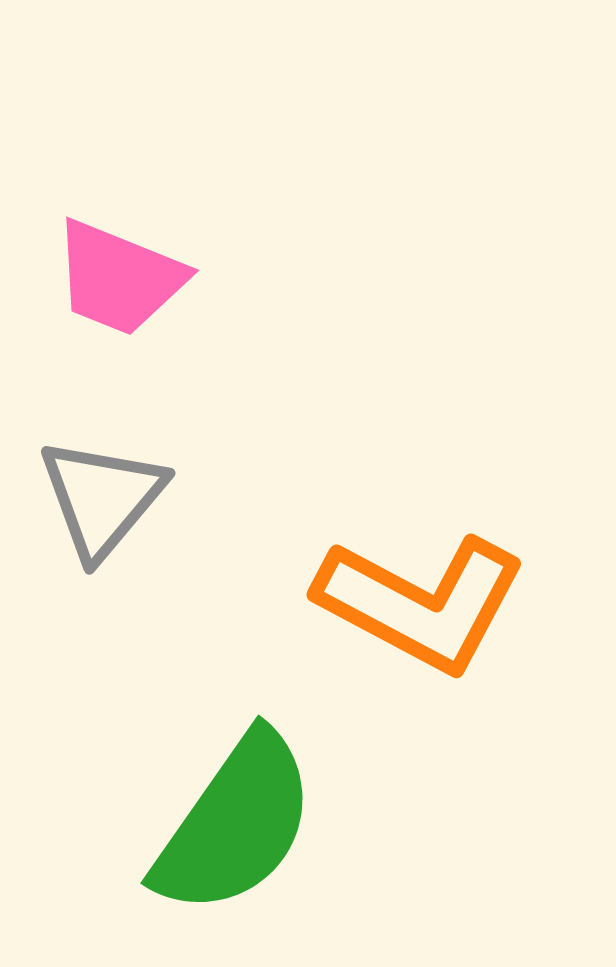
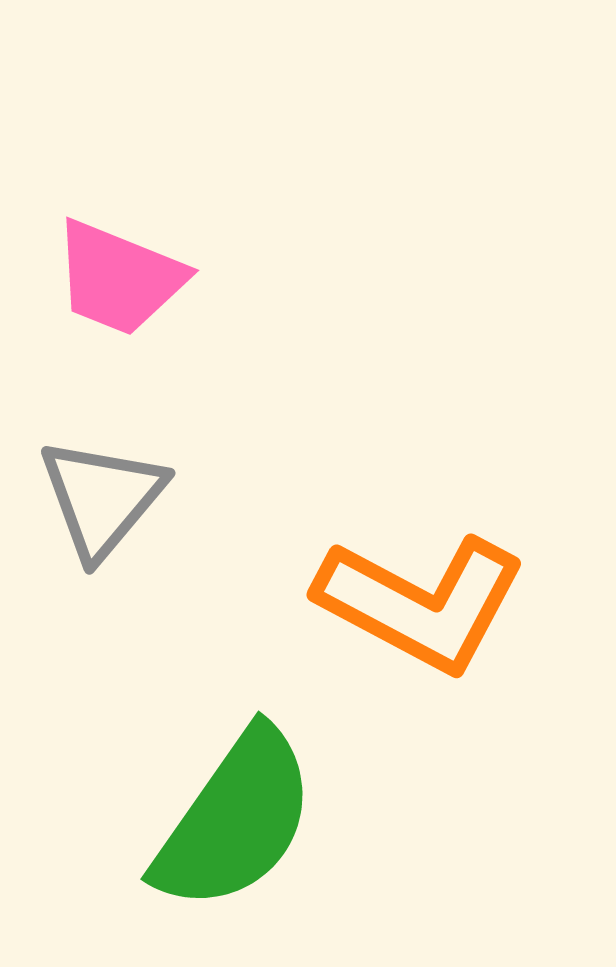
green semicircle: moved 4 px up
